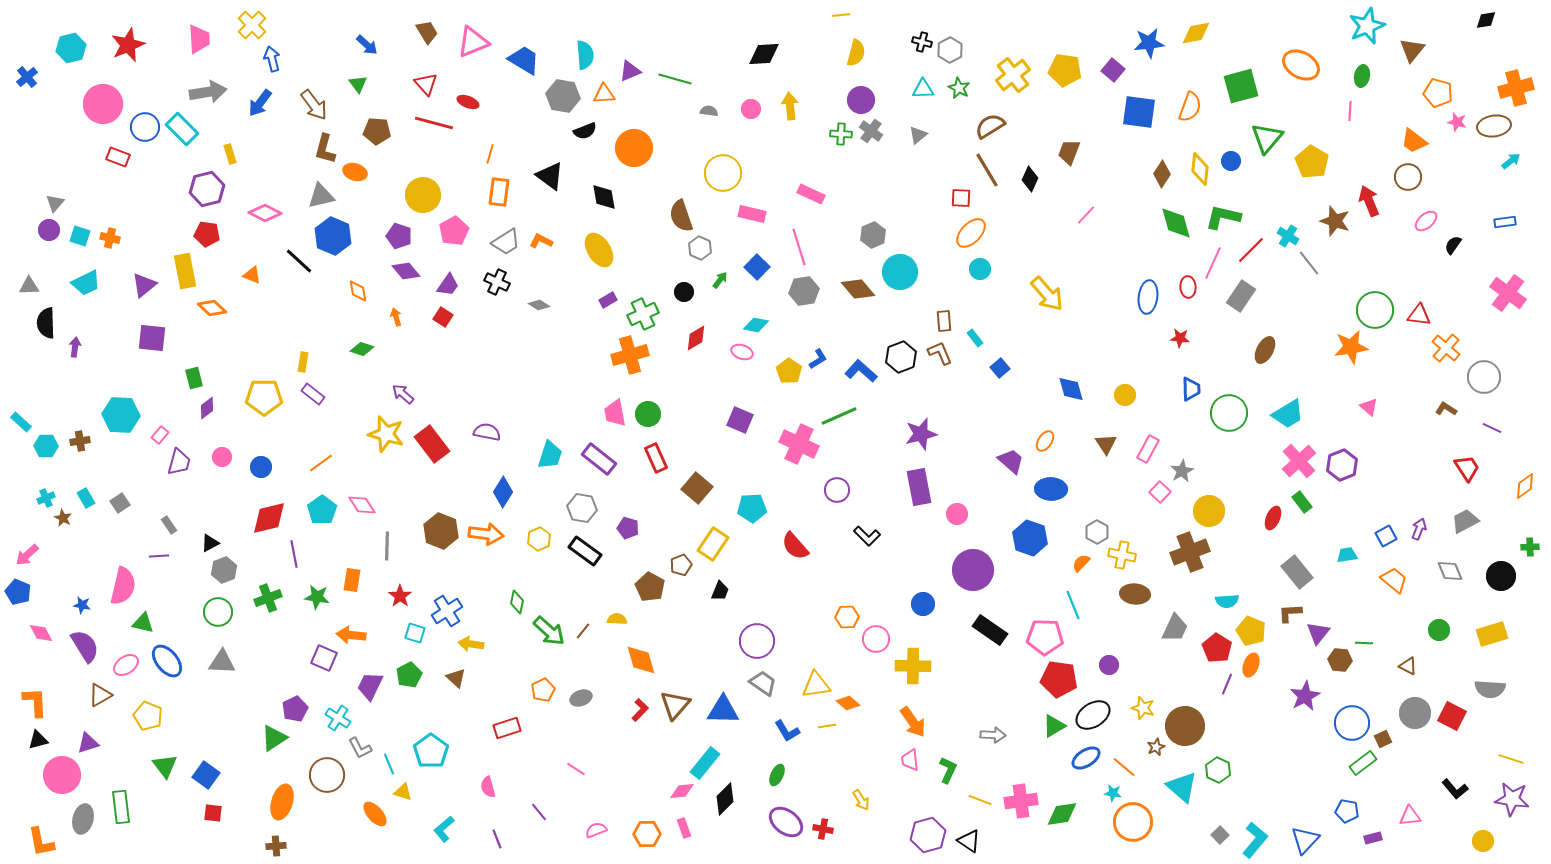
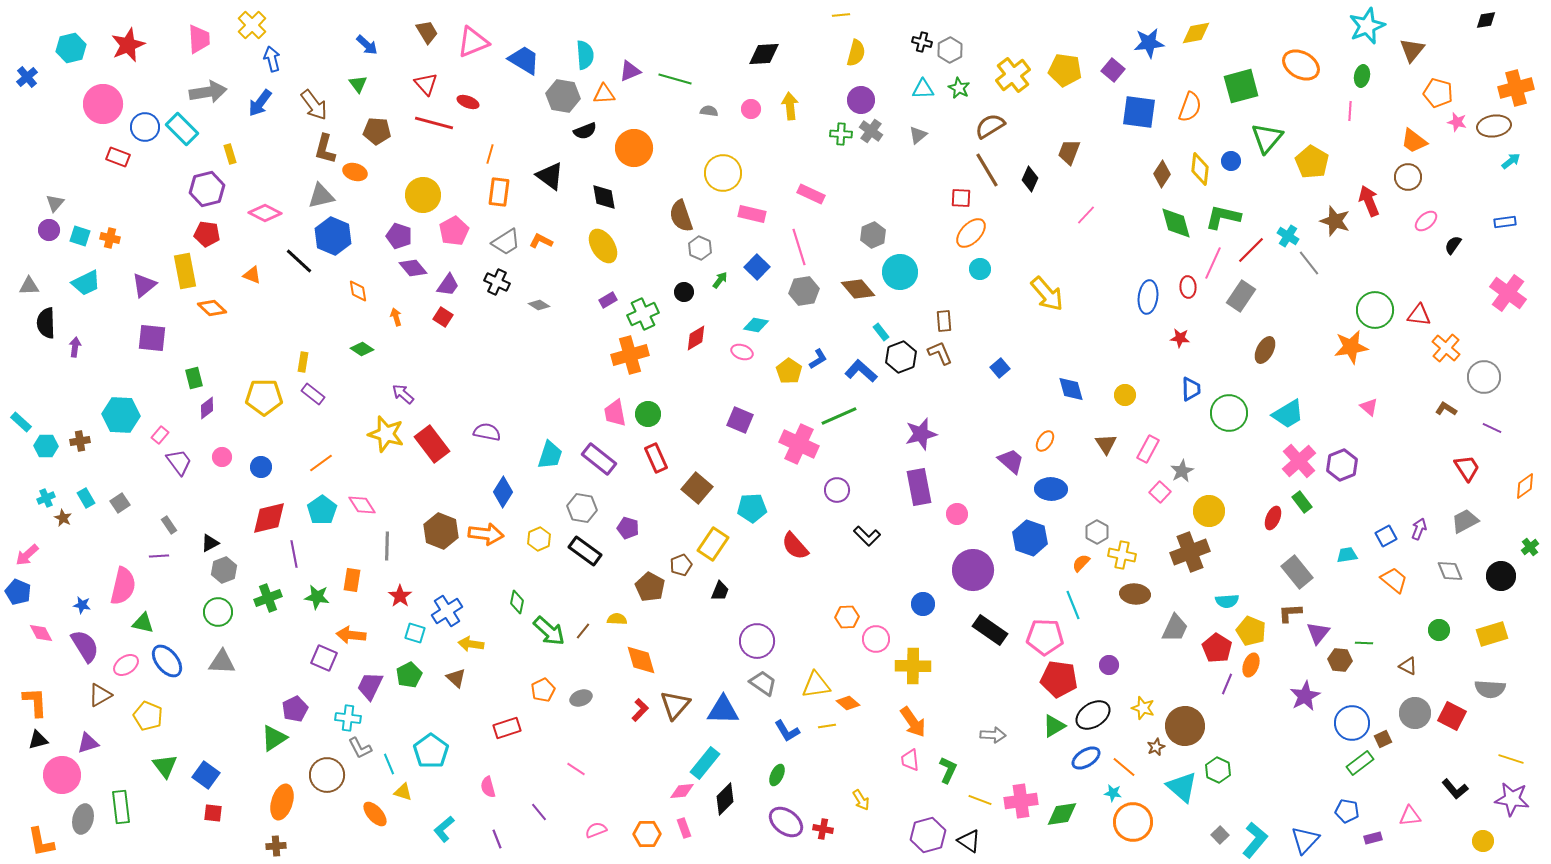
yellow ellipse at (599, 250): moved 4 px right, 4 px up
purple diamond at (406, 271): moved 7 px right, 3 px up
cyan rectangle at (975, 338): moved 94 px left, 6 px up
green diamond at (362, 349): rotated 15 degrees clockwise
purple trapezoid at (179, 462): rotated 52 degrees counterclockwise
green cross at (1530, 547): rotated 36 degrees counterclockwise
cyan cross at (338, 718): moved 10 px right; rotated 25 degrees counterclockwise
green rectangle at (1363, 763): moved 3 px left
